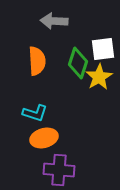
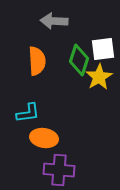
green diamond: moved 1 px right, 3 px up
cyan L-shape: moved 7 px left; rotated 25 degrees counterclockwise
orange ellipse: rotated 24 degrees clockwise
